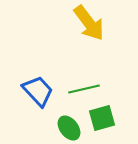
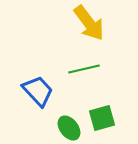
green line: moved 20 px up
